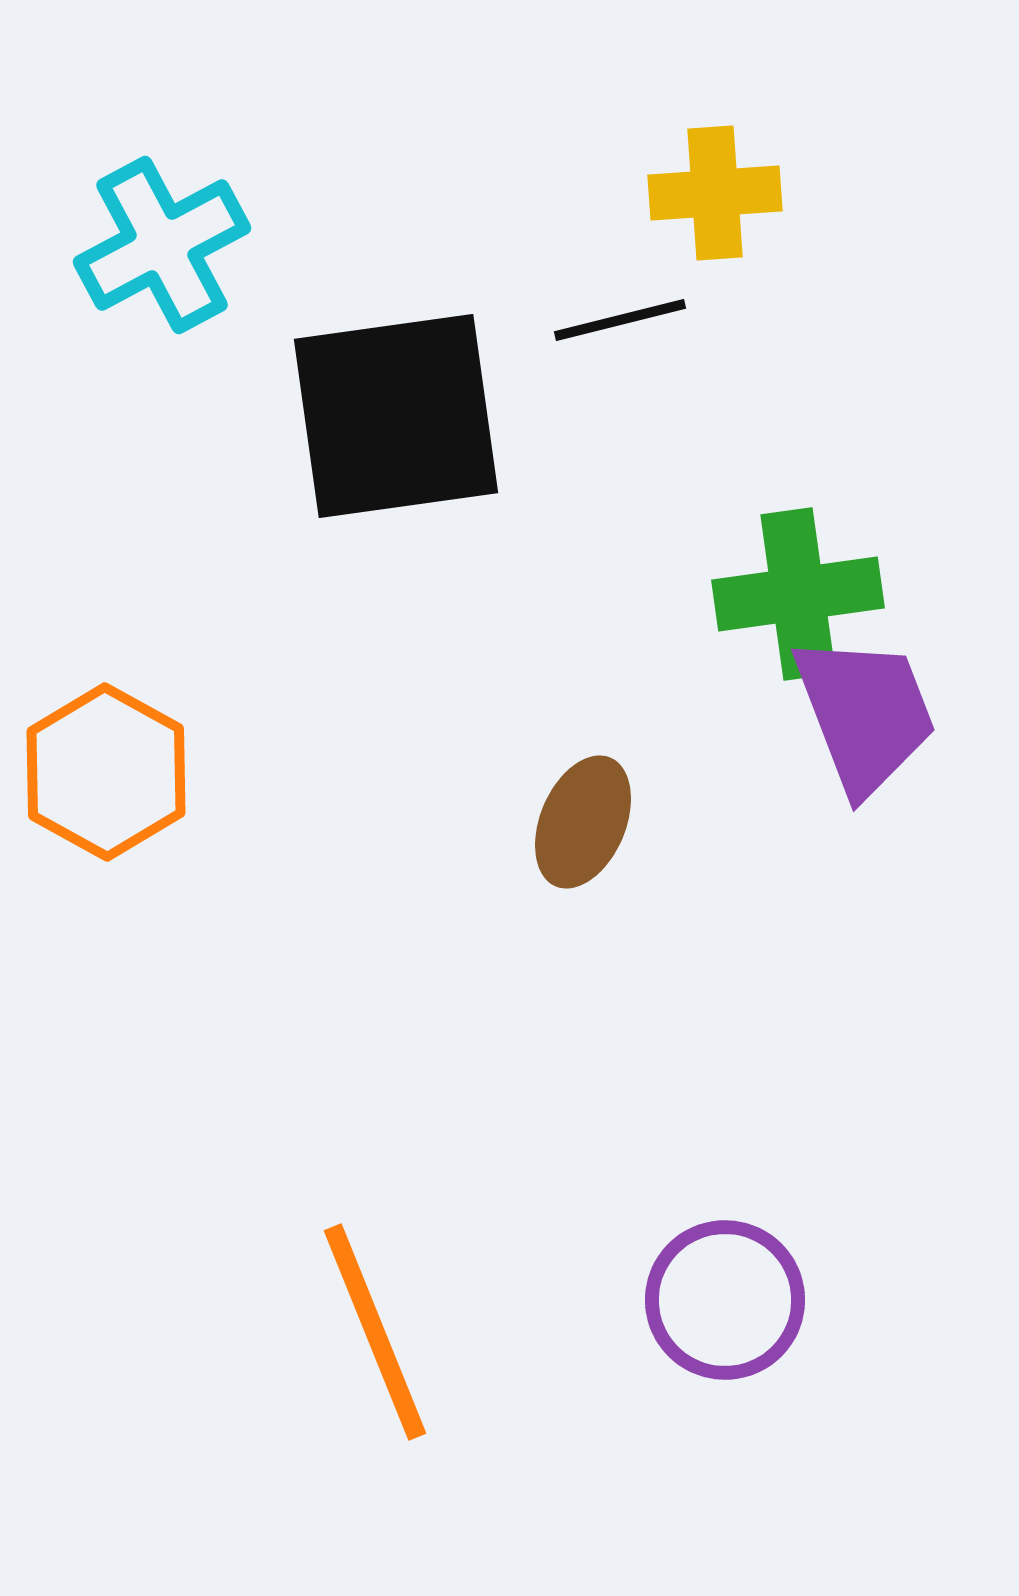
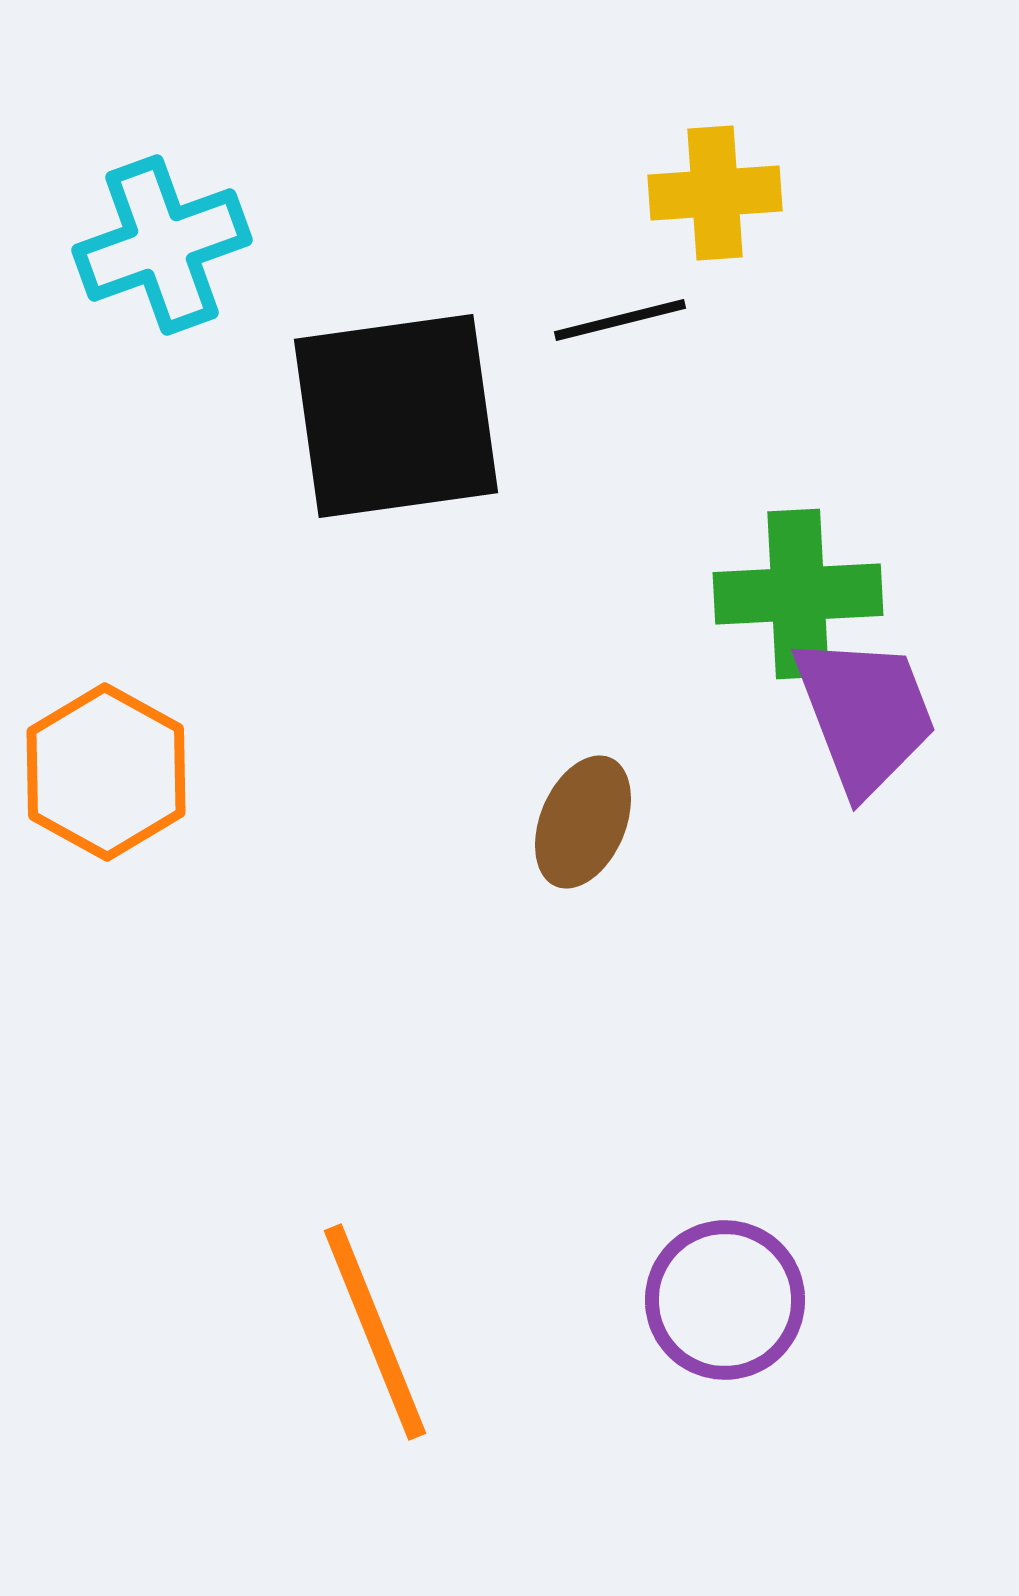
cyan cross: rotated 8 degrees clockwise
green cross: rotated 5 degrees clockwise
